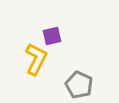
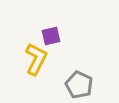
purple square: moved 1 px left
